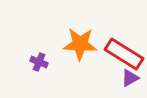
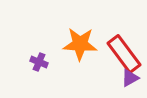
red rectangle: rotated 21 degrees clockwise
